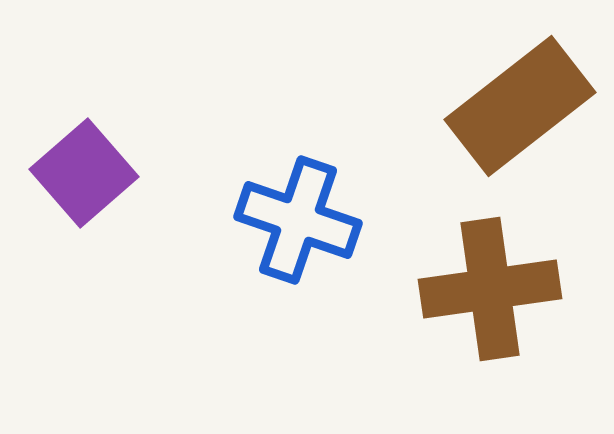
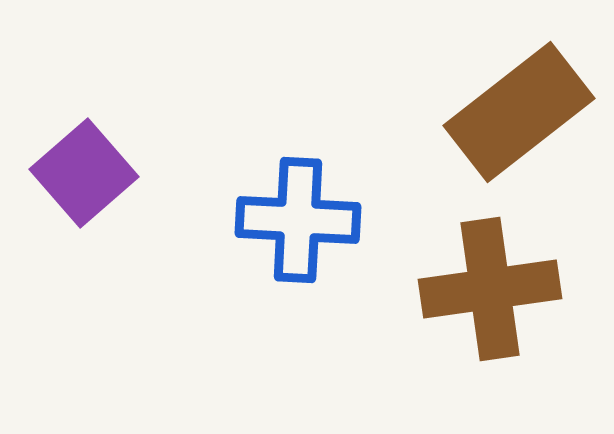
brown rectangle: moved 1 px left, 6 px down
blue cross: rotated 16 degrees counterclockwise
